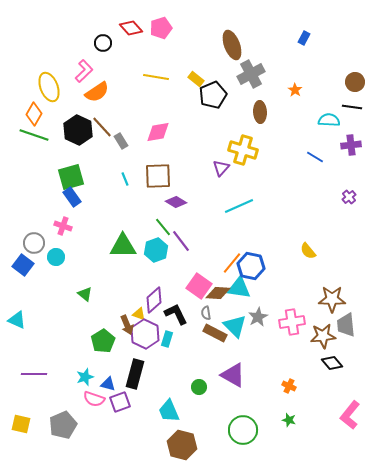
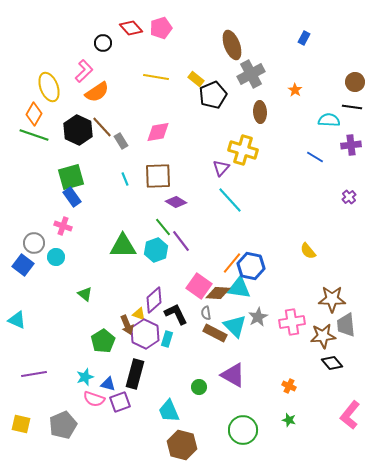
cyan line at (239, 206): moved 9 px left, 6 px up; rotated 72 degrees clockwise
purple line at (34, 374): rotated 10 degrees counterclockwise
